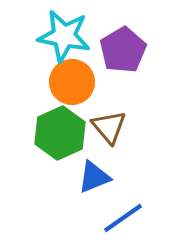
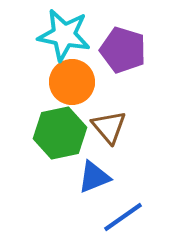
cyan star: moved 1 px up
purple pentagon: rotated 24 degrees counterclockwise
green hexagon: rotated 12 degrees clockwise
blue line: moved 1 px up
